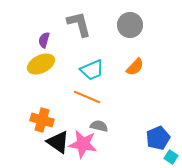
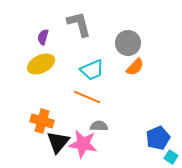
gray circle: moved 2 px left, 18 px down
purple semicircle: moved 1 px left, 3 px up
orange cross: moved 1 px down
gray semicircle: rotated 12 degrees counterclockwise
black triangle: rotated 35 degrees clockwise
